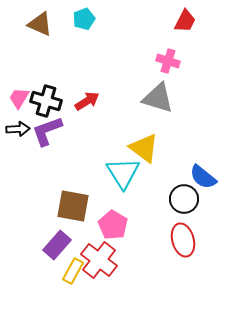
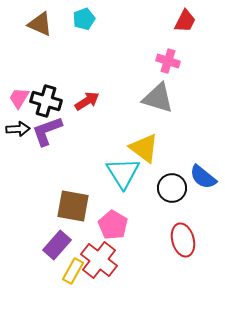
black circle: moved 12 px left, 11 px up
